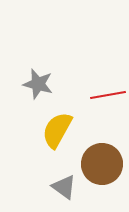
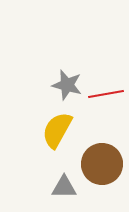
gray star: moved 29 px right, 1 px down
red line: moved 2 px left, 1 px up
gray triangle: rotated 36 degrees counterclockwise
